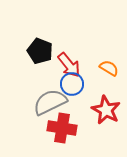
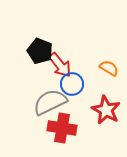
red arrow: moved 9 px left
